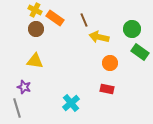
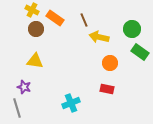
yellow cross: moved 3 px left
cyan cross: rotated 18 degrees clockwise
